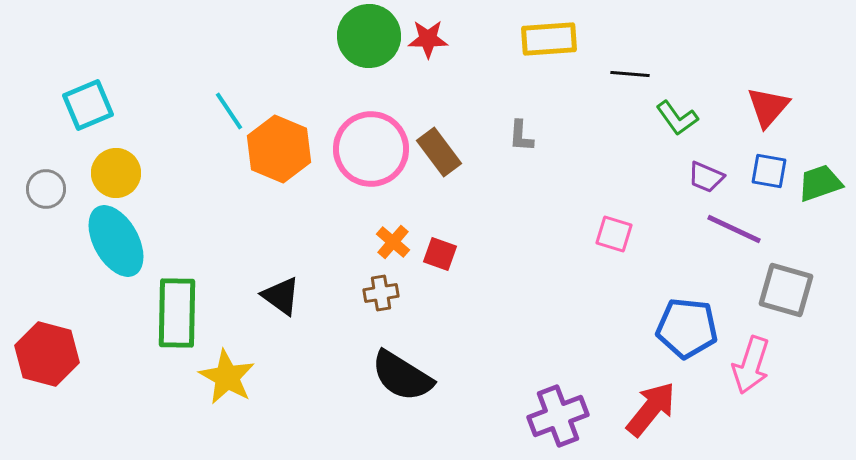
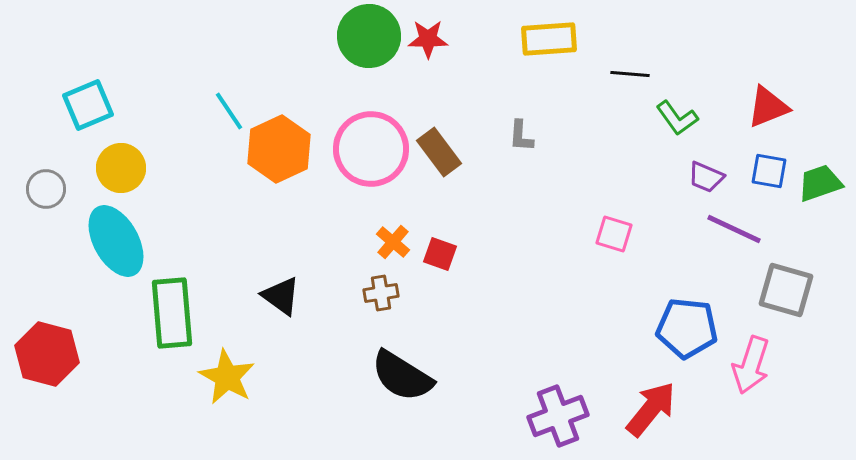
red triangle: rotated 27 degrees clockwise
orange hexagon: rotated 12 degrees clockwise
yellow circle: moved 5 px right, 5 px up
green rectangle: moved 5 px left; rotated 6 degrees counterclockwise
